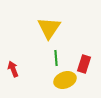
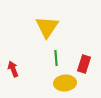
yellow triangle: moved 2 px left, 1 px up
yellow ellipse: moved 3 px down; rotated 15 degrees clockwise
